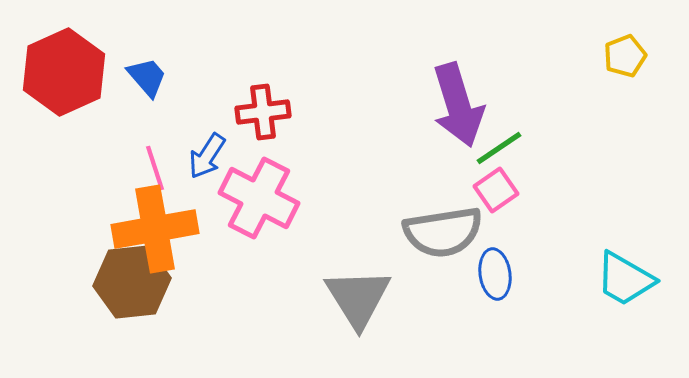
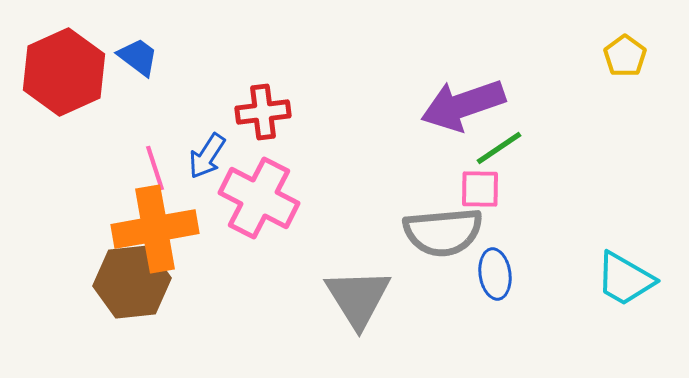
yellow pentagon: rotated 15 degrees counterclockwise
blue trapezoid: moved 9 px left, 20 px up; rotated 12 degrees counterclockwise
purple arrow: moved 5 px right; rotated 88 degrees clockwise
pink square: moved 16 px left, 1 px up; rotated 36 degrees clockwise
gray semicircle: rotated 4 degrees clockwise
